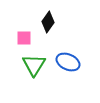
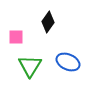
pink square: moved 8 px left, 1 px up
green triangle: moved 4 px left, 1 px down
